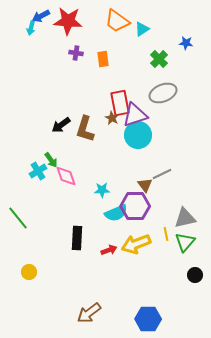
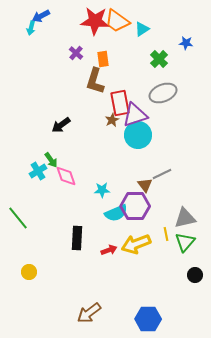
red star: moved 27 px right
purple cross: rotated 32 degrees clockwise
brown star: moved 2 px down; rotated 16 degrees clockwise
brown L-shape: moved 10 px right, 48 px up
